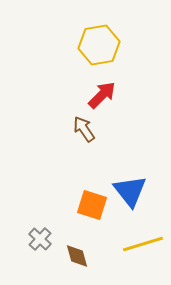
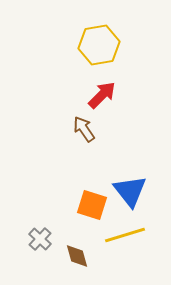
yellow line: moved 18 px left, 9 px up
